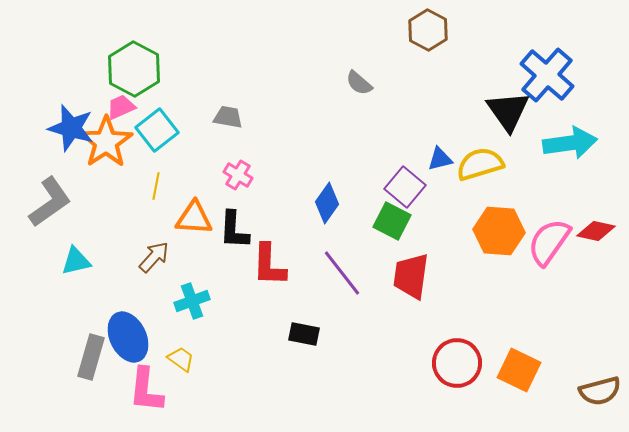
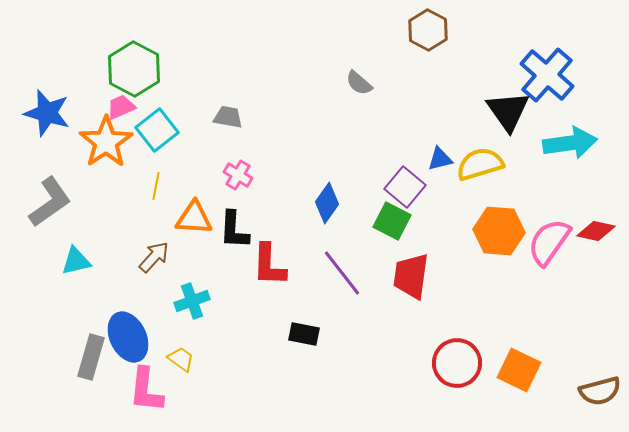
blue star: moved 24 px left, 15 px up
